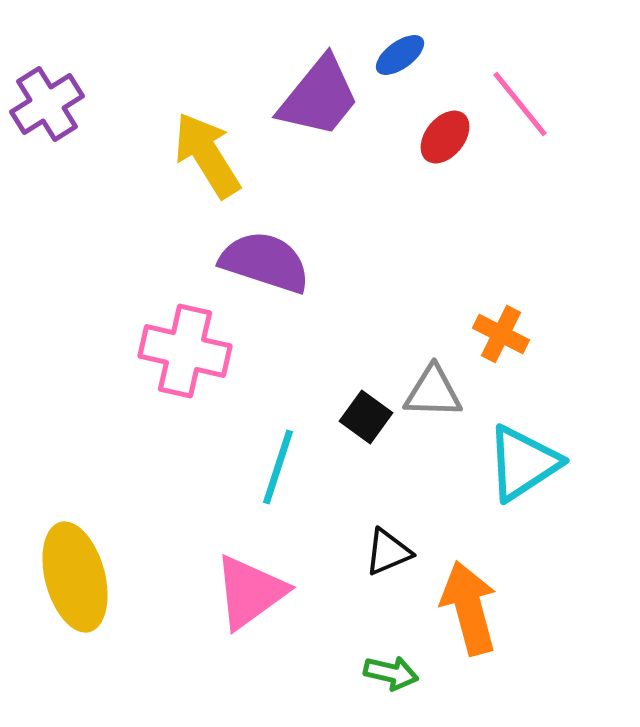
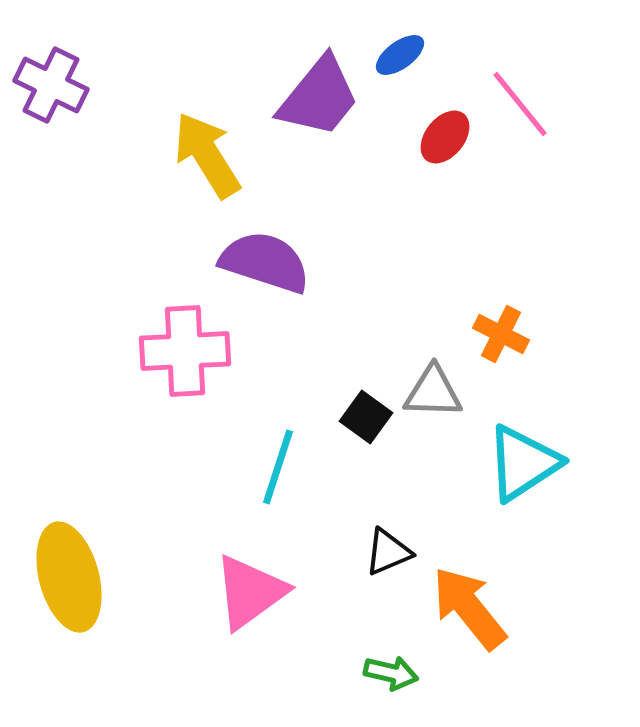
purple cross: moved 4 px right, 19 px up; rotated 32 degrees counterclockwise
pink cross: rotated 16 degrees counterclockwise
yellow ellipse: moved 6 px left
orange arrow: rotated 24 degrees counterclockwise
